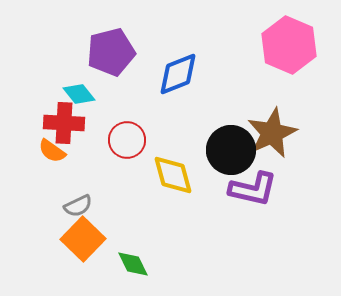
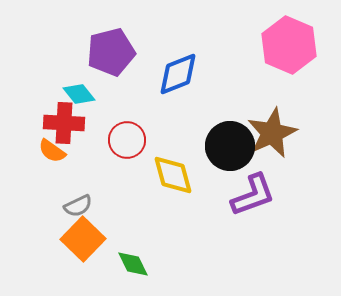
black circle: moved 1 px left, 4 px up
purple L-shape: moved 6 px down; rotated 33 degrees counterclockwise
